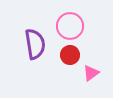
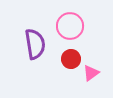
red circle: moved 1 px right, 4 px down
